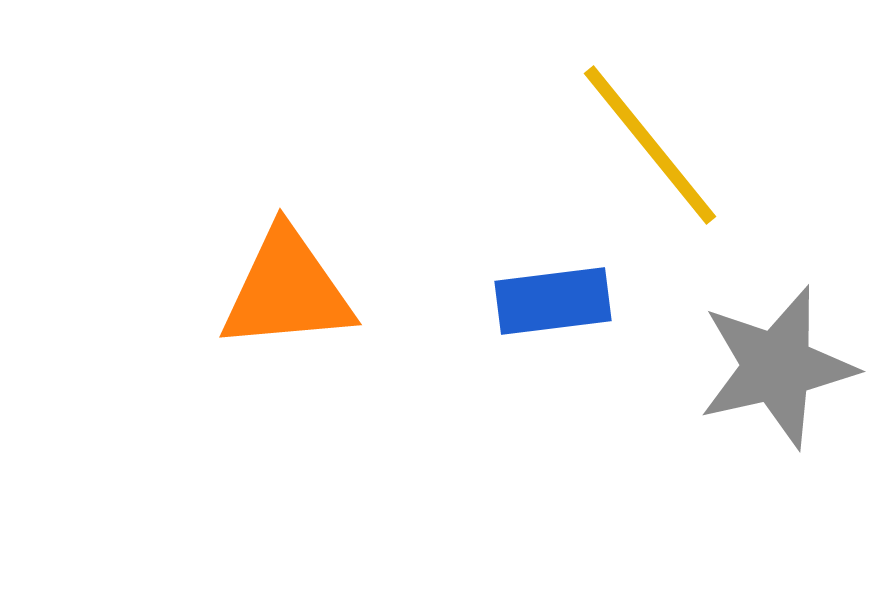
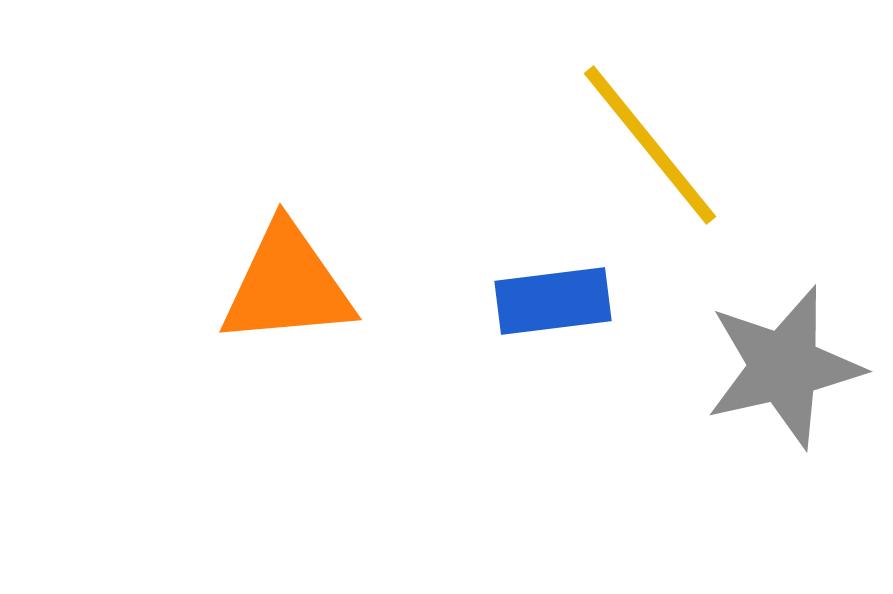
orange triangle: moved 5 px up
gray star: moved 7 px right
